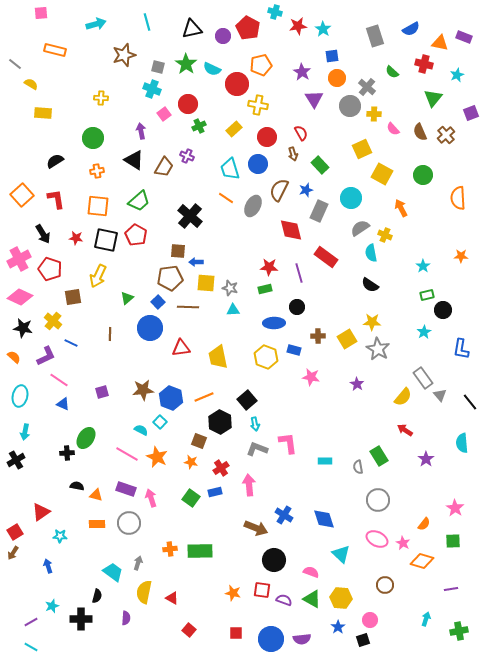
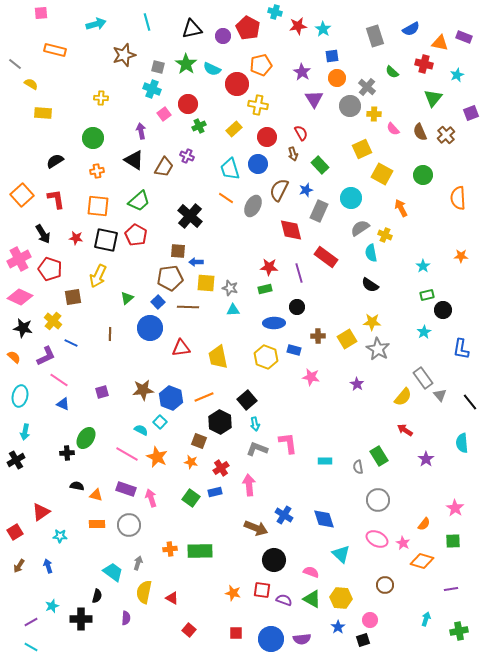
gray circle at (129, 523): moved 2 px down
brown arrow at (13, 553): moved 6 px right, 13 px down
